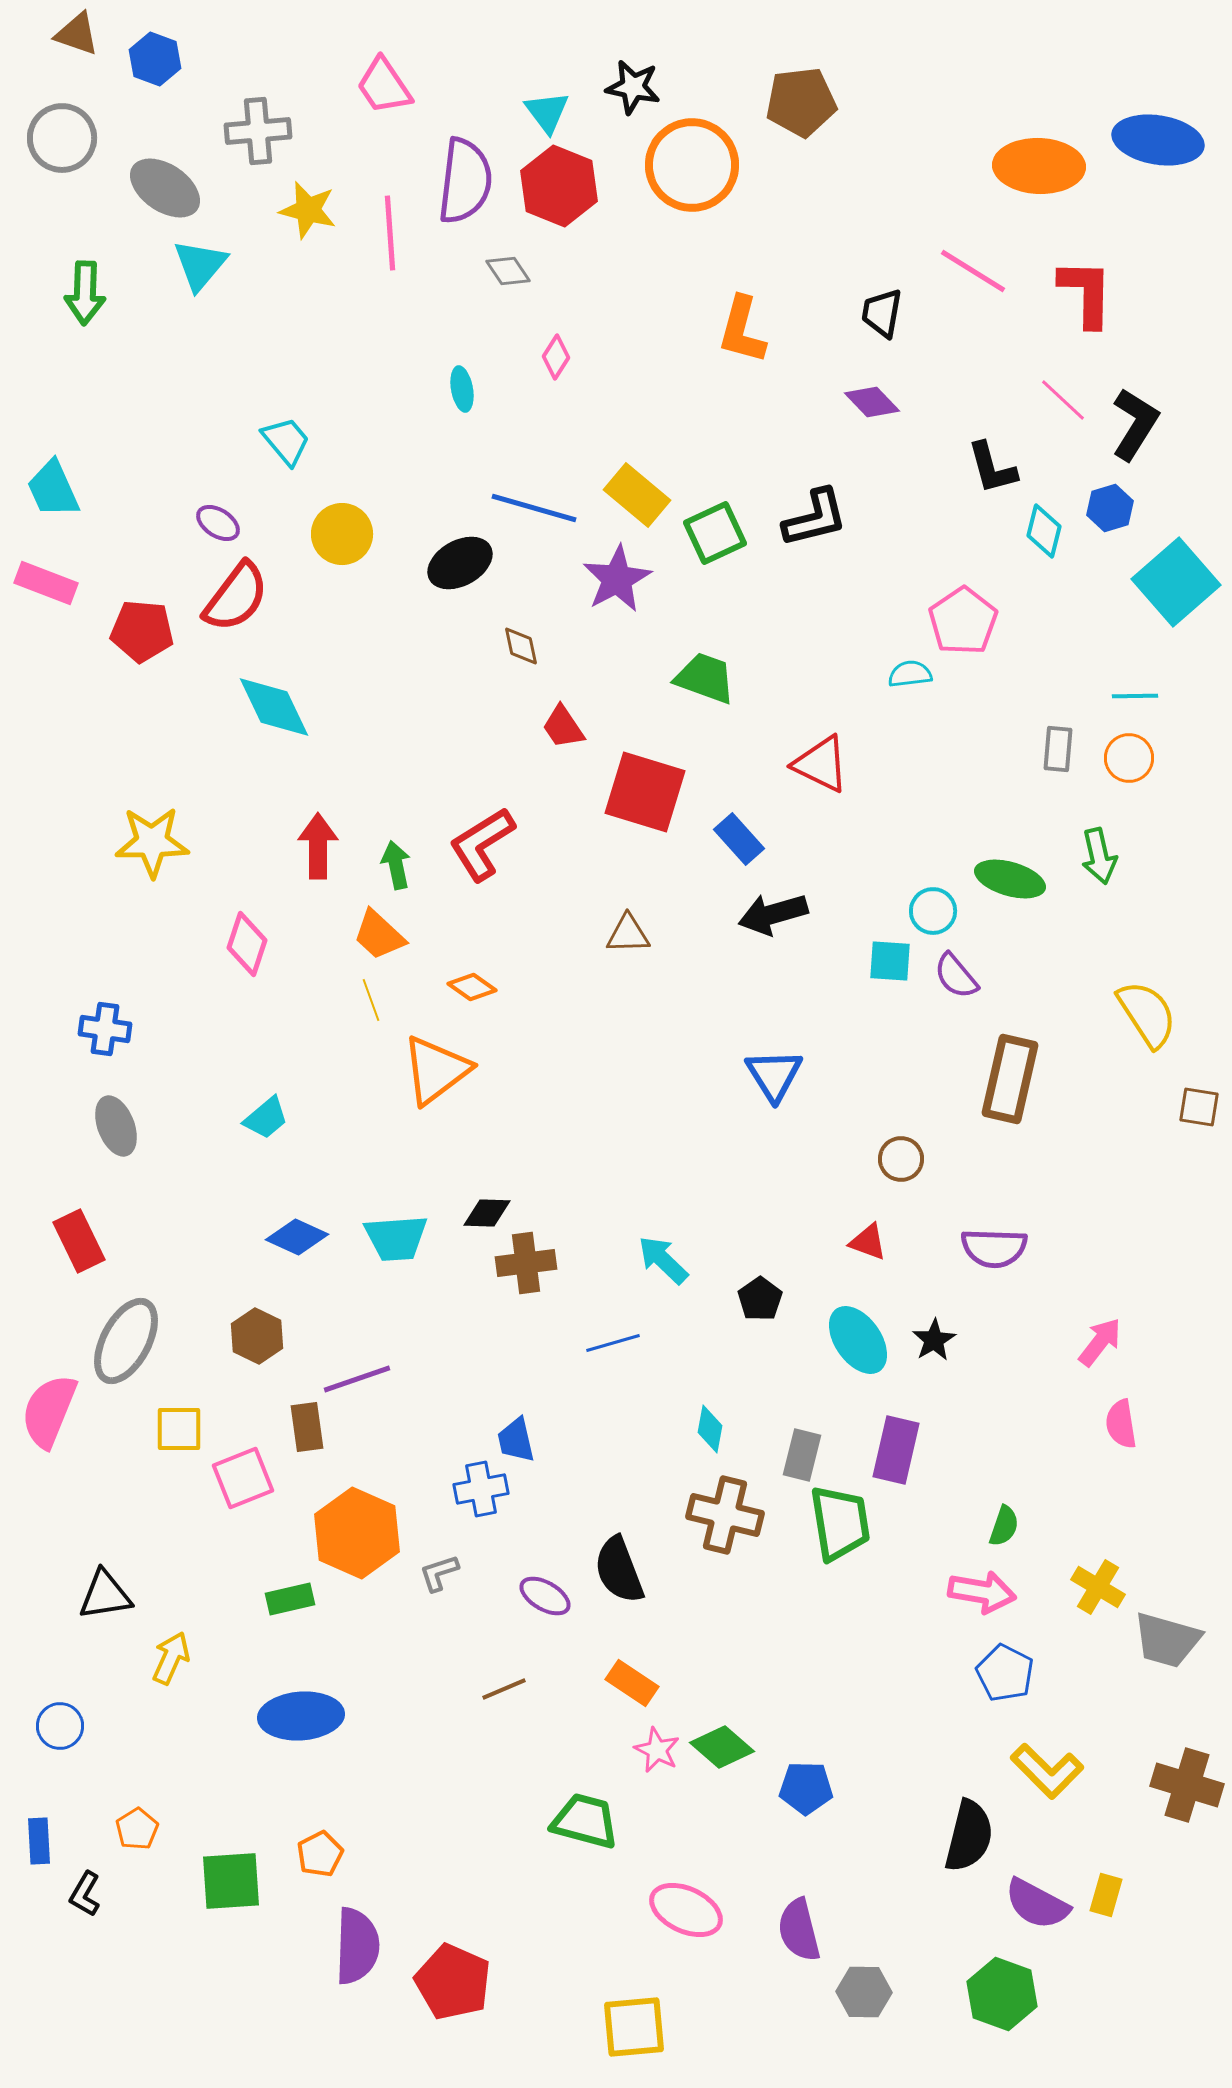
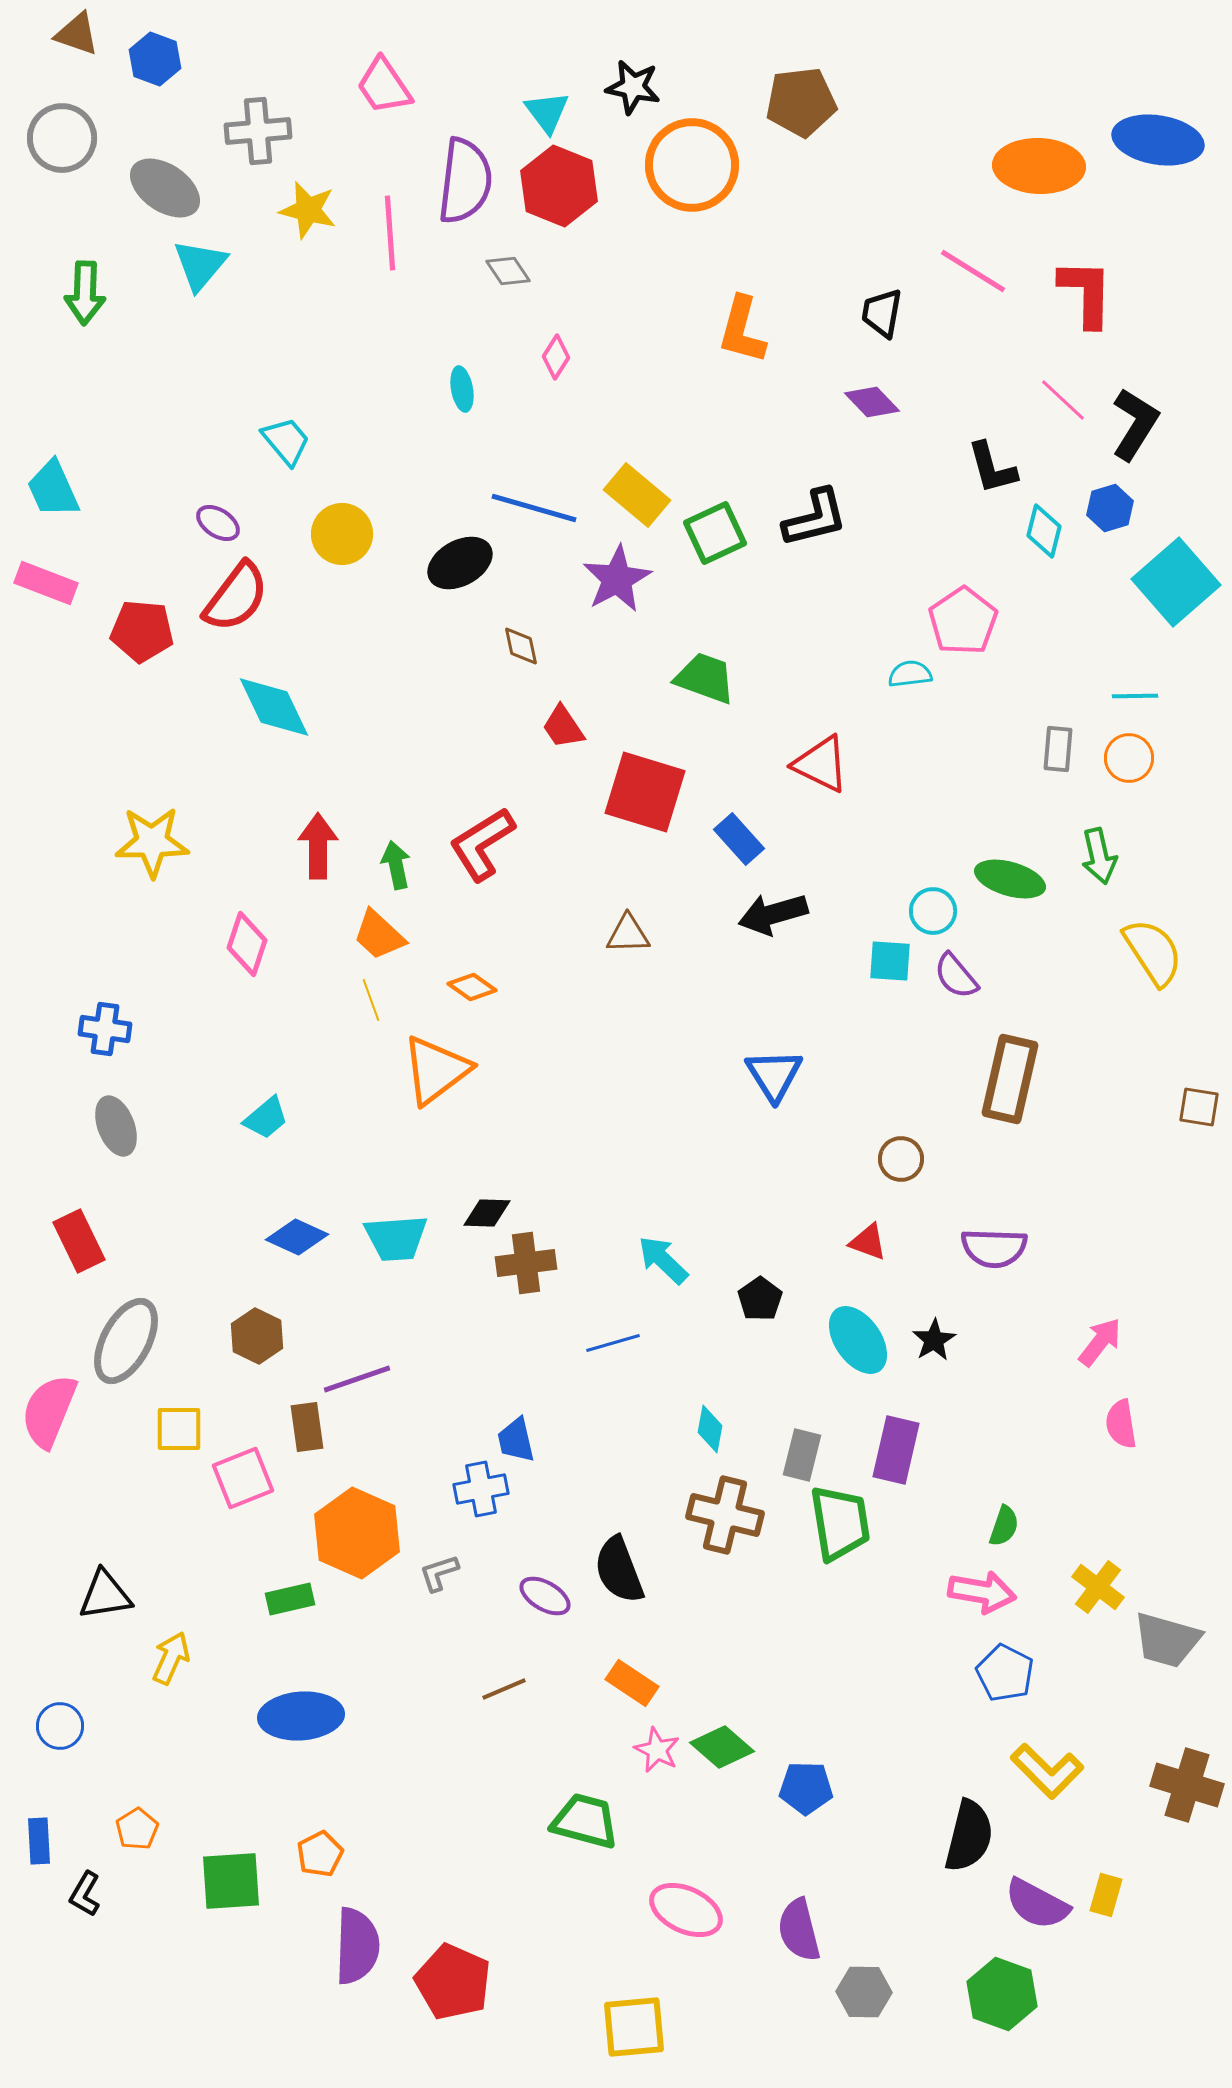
yellow semicircle at (1147, 1014): moved 6 px right, 62 px up
yellow cross at (1098, 1587): rotated 6 degrees clockwise
